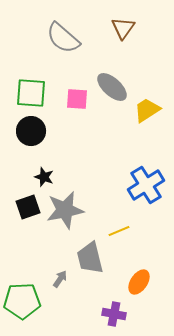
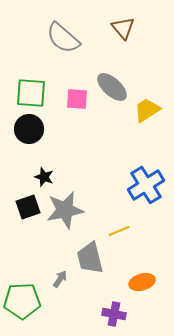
brown triangle: rotated 15 degrees counterclockwise
black circle: moved 2 px left, 2 px up
orange ellipse: moved 3 px right; rotated 40 degrees clockwise
